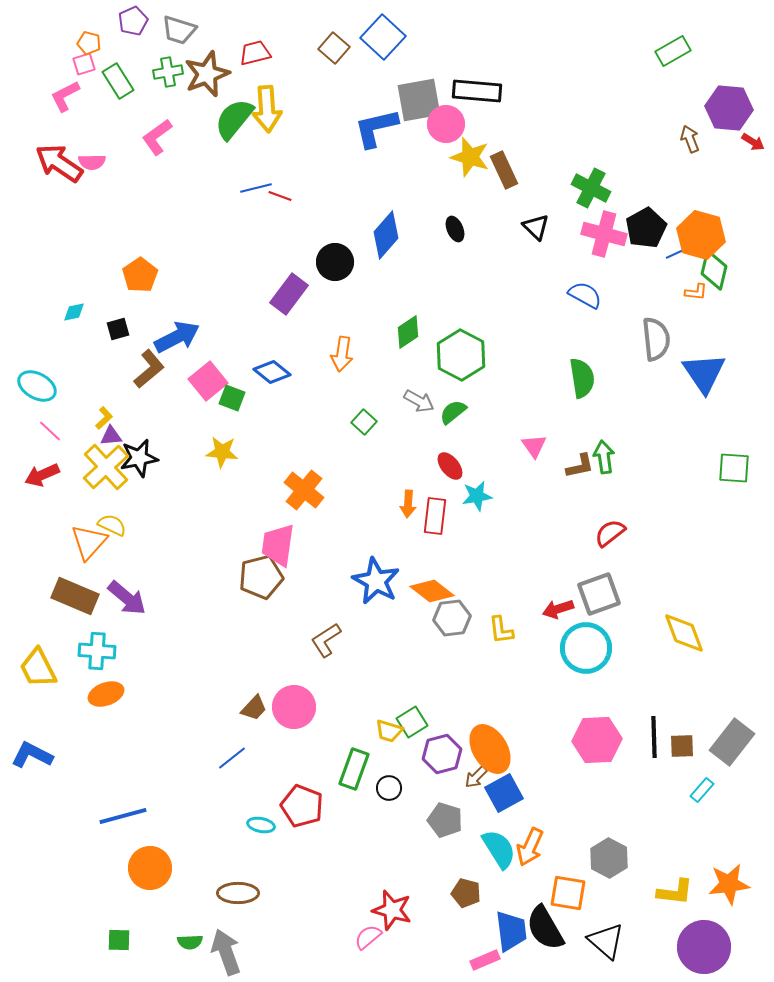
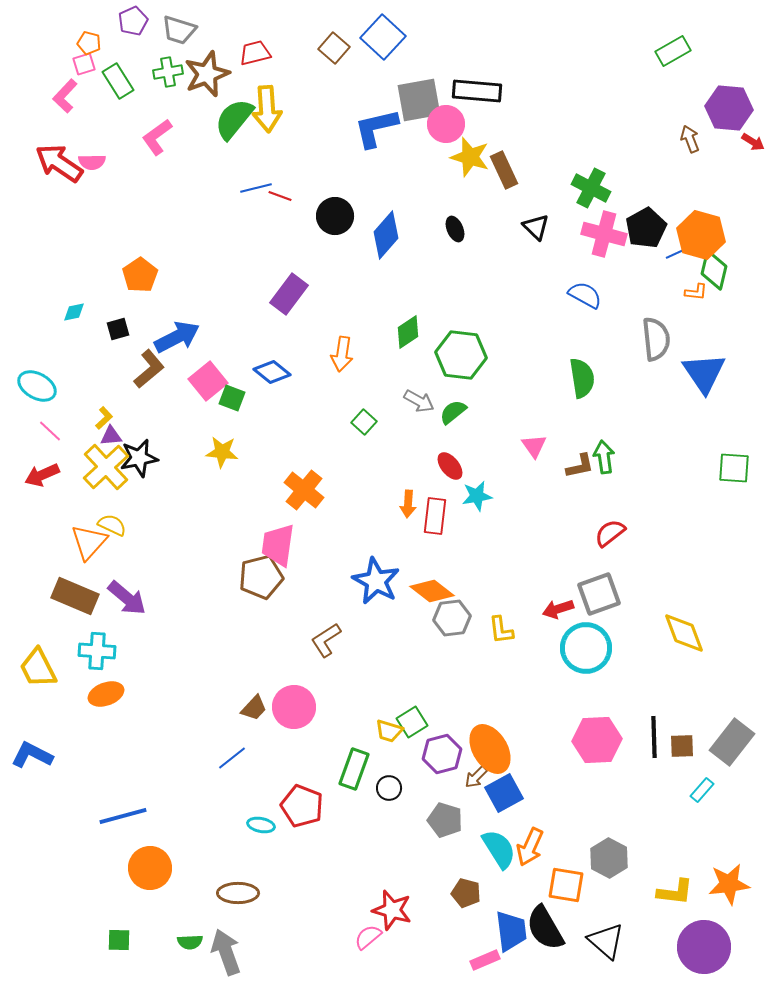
pink L-shape at (65, 96): rotated 20 degrees counterclockwise
black circle at (335, 262): moved 46 px up
green hexagon at (461, 355): rotated 21 degrees counterclockwise
orange square at (568, 893): moved 2 px left, 8 px up
